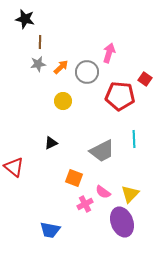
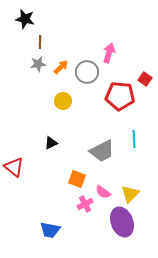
orange square: moved 3 px right, 1 px down
